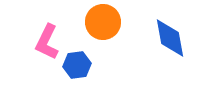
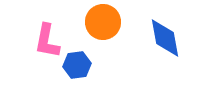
blue diamond: moved 5 px left
pink L-shape: moved 1 px up; rotated 15 degrees counterclockwise
